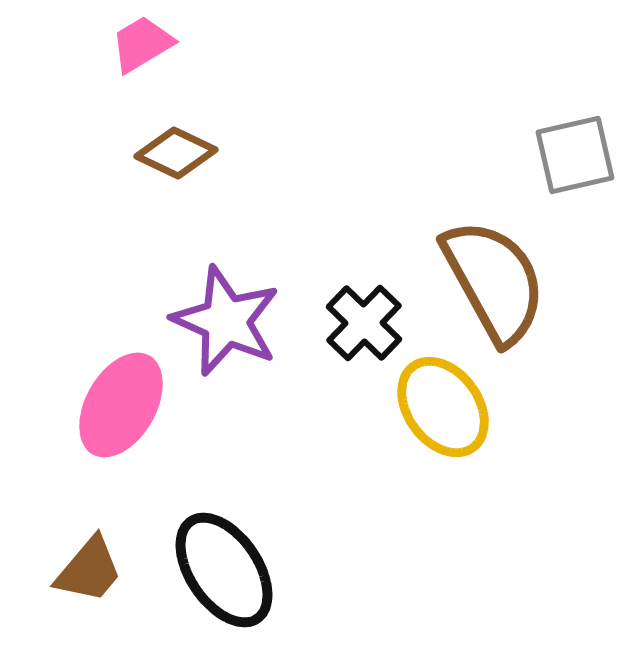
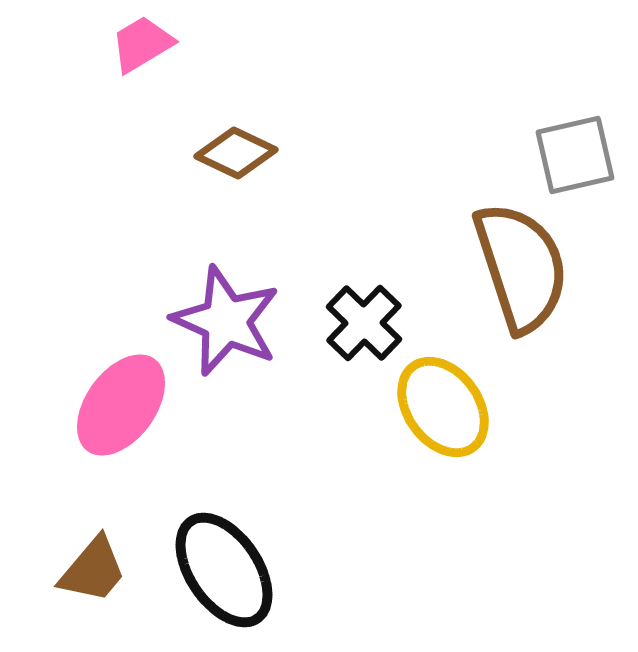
brown diamond: moved 60 px right
brown semicircle: moved 27 px right, 14 px up; rotated 11 degrees clockwise
pink ellipse: rotated 6 degrees clockwise
brown trapezoid: moved 4 px right
